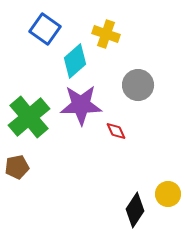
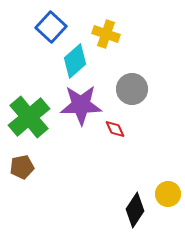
blue square: moved 6 px right, 2 px up; rotated 8 degrees clockwise
gray circle: moved 6 px left, 4 px down
red diamond: moved 1 px left, 2 px up
brown pentagon: moved 5 px right
